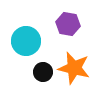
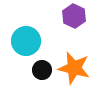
purple hexagon: moved 6 px right, 8 px up; rotated 15 degrees clockwise
black circle: moved 1 px left, 2 px up
